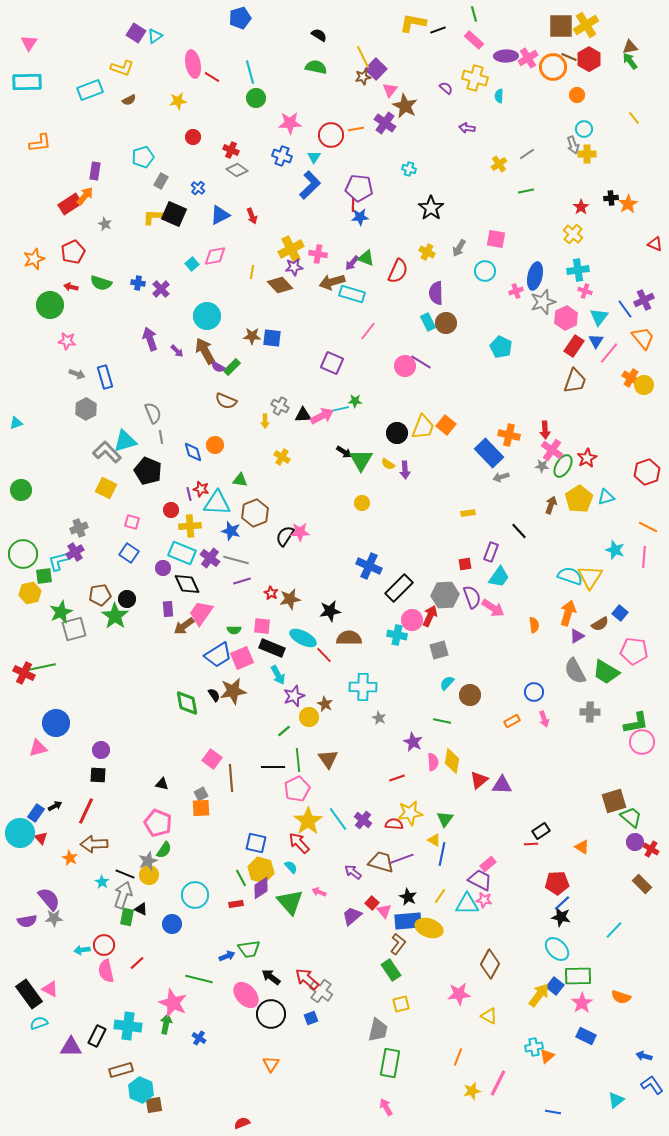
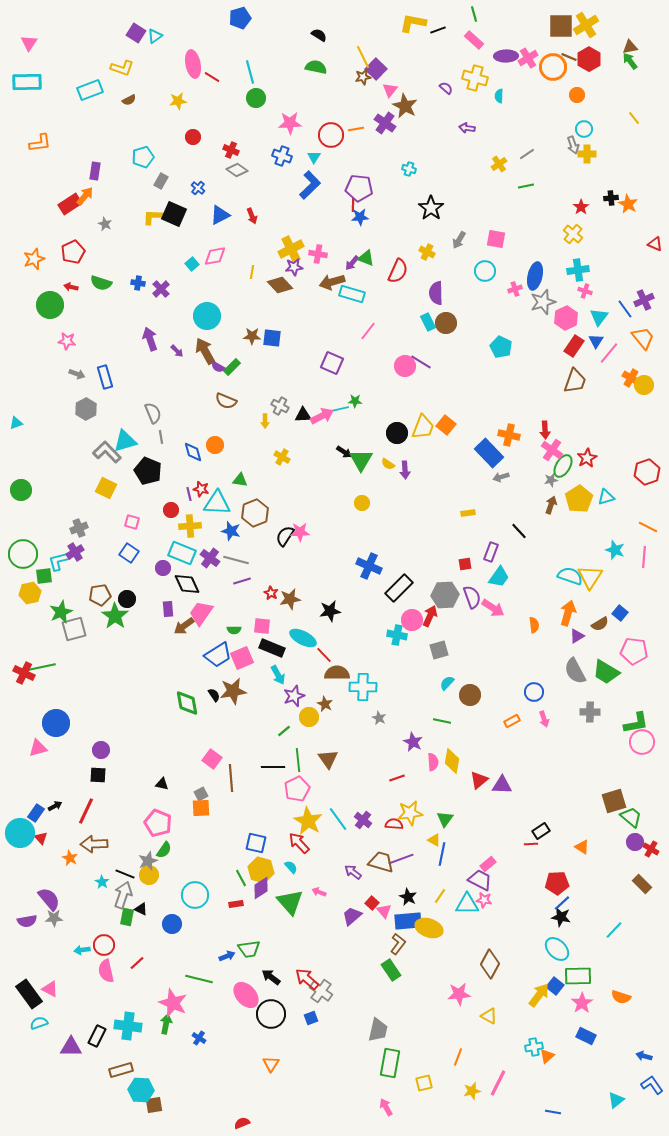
green line at (526, 191): moved 5 px up
orange star at (628, 204): rotated 12 degrees counterclockwise
gray arrow at (459, 248): moved 8 px up
pink cross at (516, 291): moved 1 px left, 2 px up
gray star at (542, 466): moved 9 px right, 14 px down; rotated 16 degrees counterclockwise
brown semicircle at (349, 638): moved 12 px left, 35 px down
yellow star at (308, 821): rotated 8 degrees counterclockwise
yellow square at (401, 1004): moved 23 px right, 79 px down
cyan hexagon at (141, 1090): rotated 20 degrees counterclockwise
